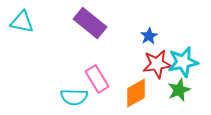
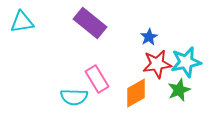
cyan triangle: rotated 20 degrees counterclockwise
blue star: moved 1 px down
cyan star: moved 3 px right
